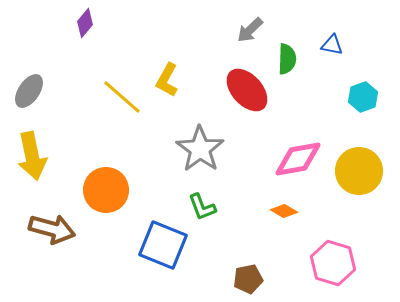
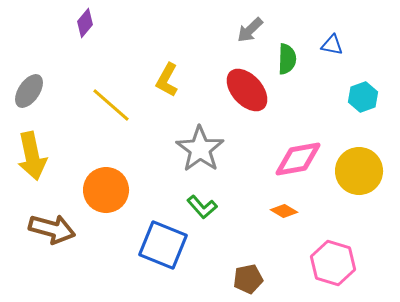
yellow line: moved 11 px left, 8 px down
green L-shape: rotated 20 degrees counterclockwise
